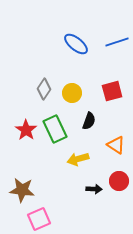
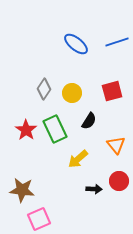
black semicircle: rotated 12 degrees clockwise
orange triangle: rotated 18 degrees clockwise
yellow arrow: rotated 25 degrees counterclockwise
